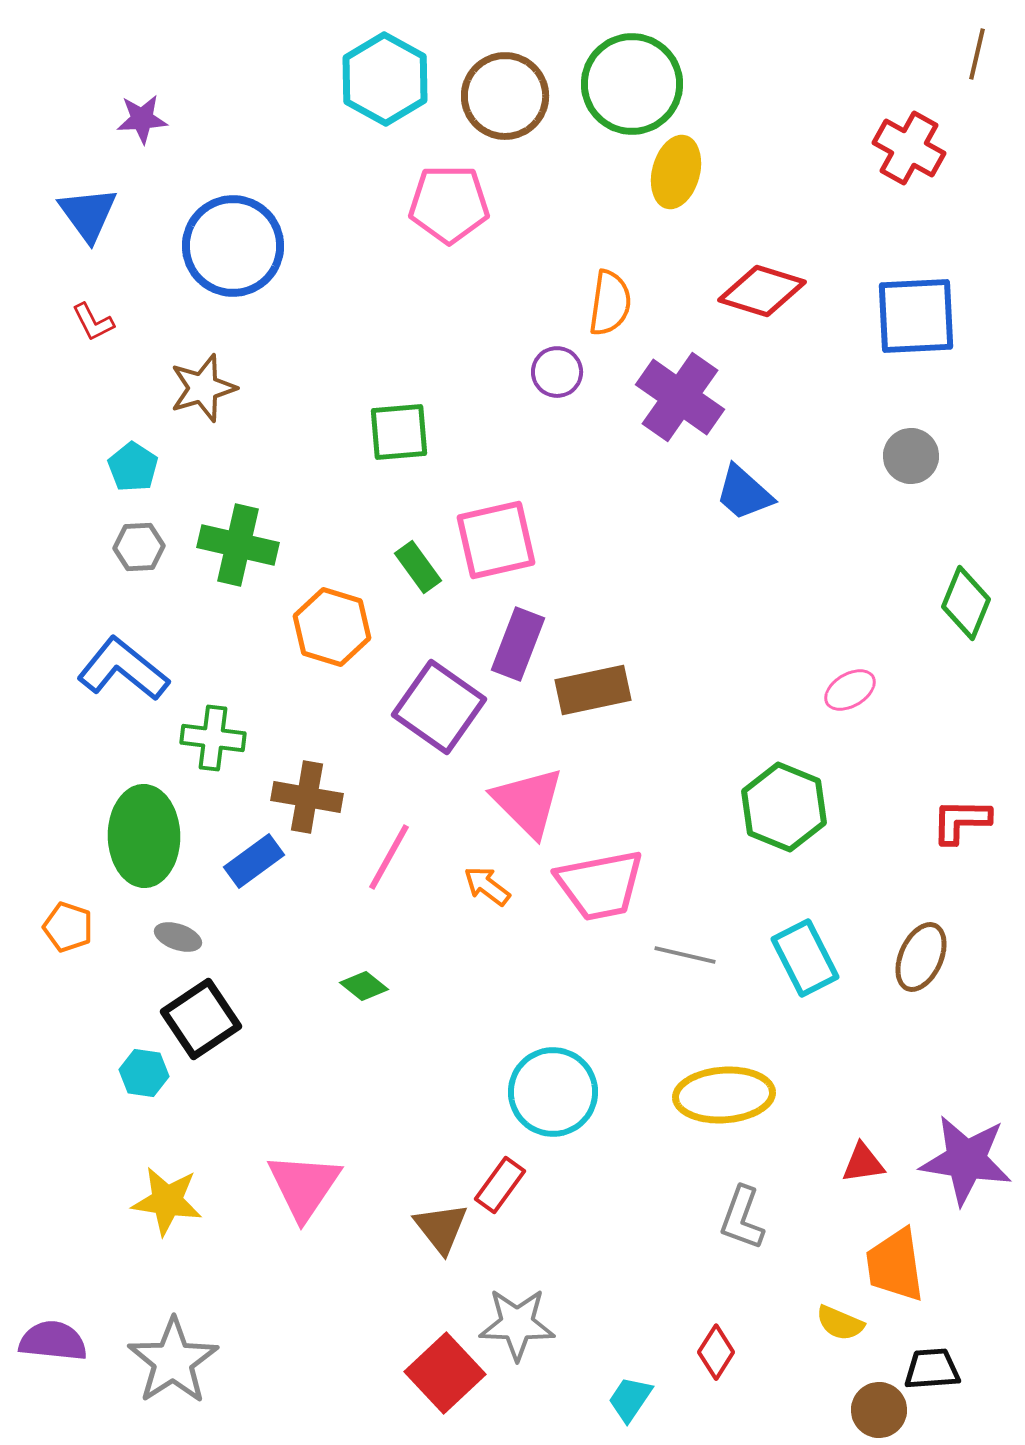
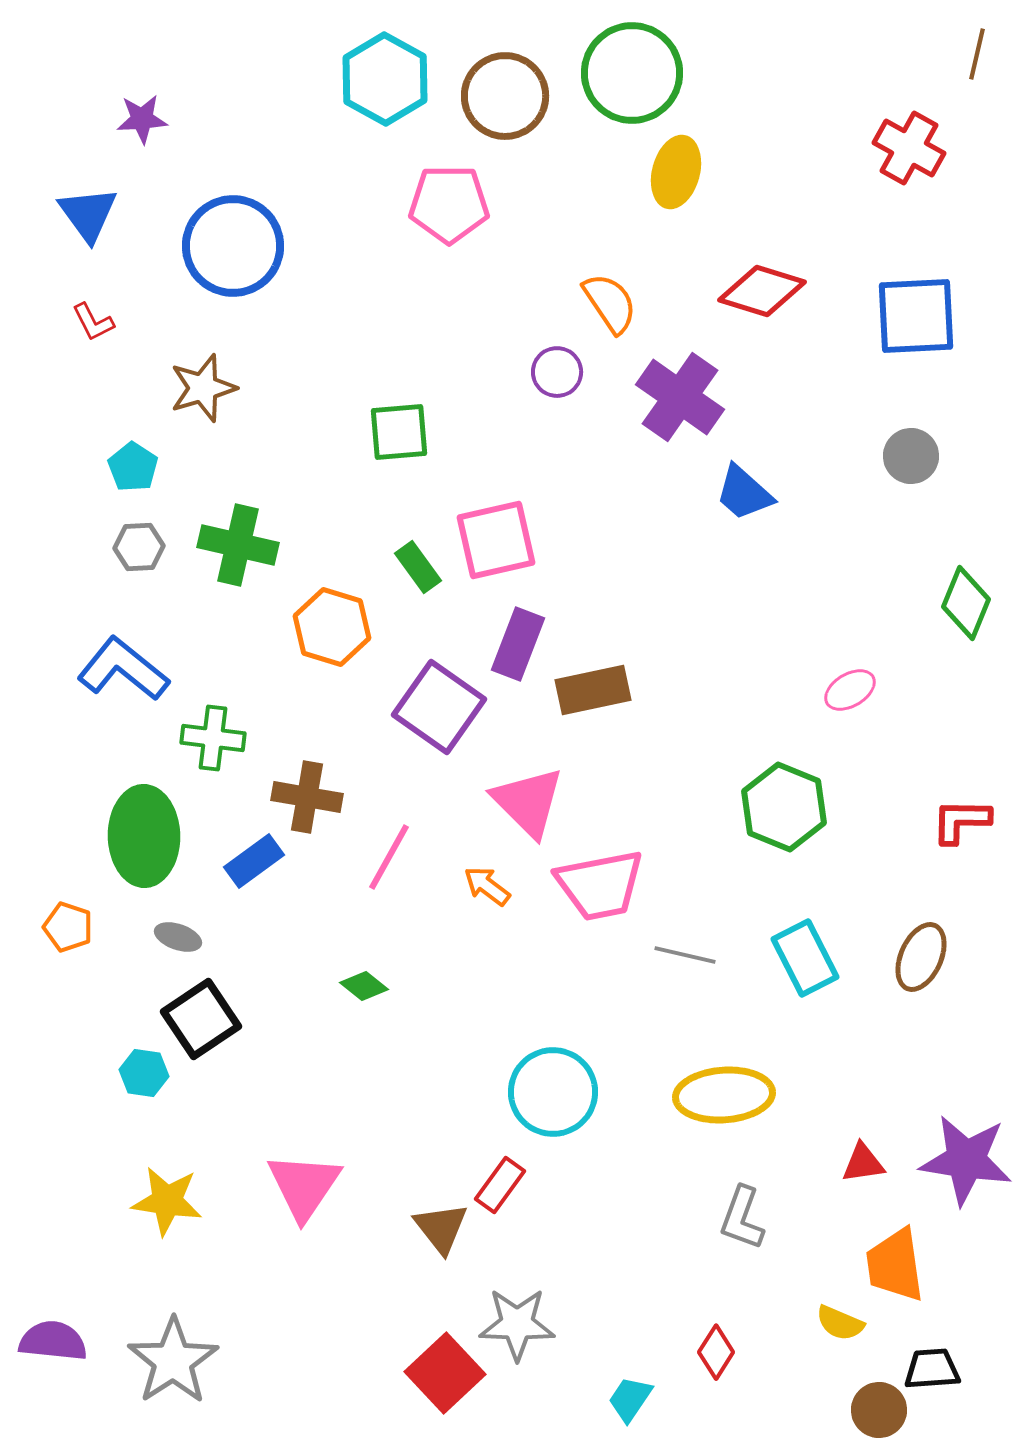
green circle at (632, 84): moved 11 px up
orange semicircle at (610, 303): rotated 42 degrees counterclockwise
